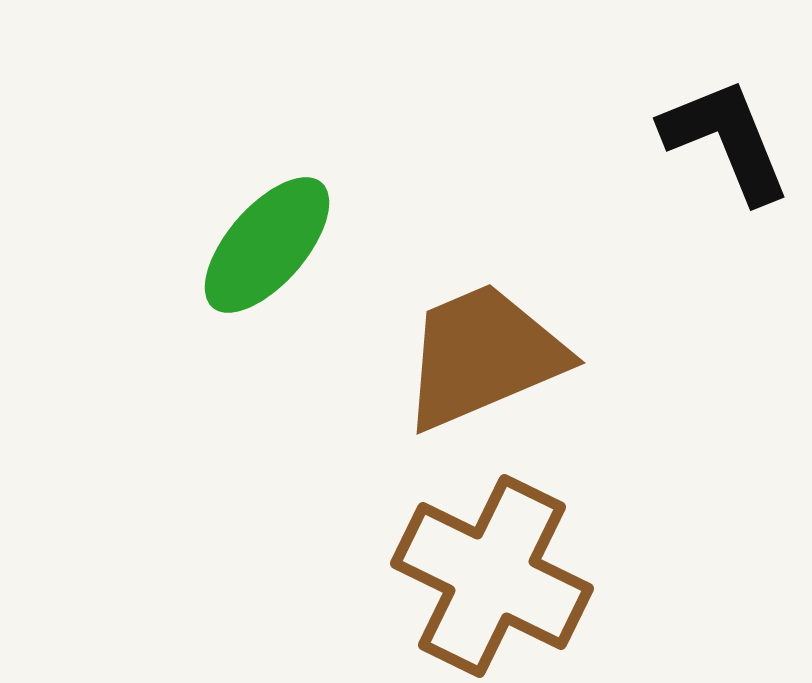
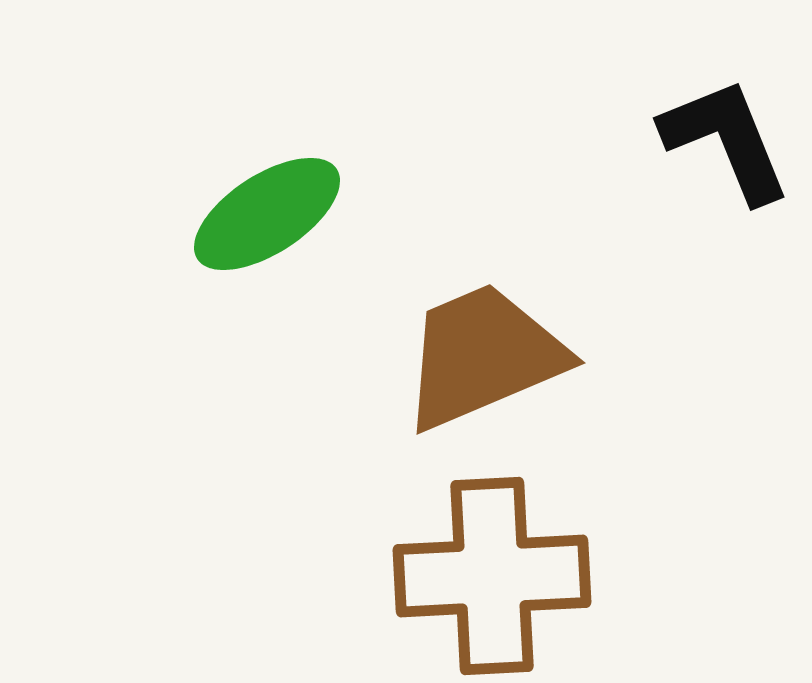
green ellipse: moved 31 px up; rotated 16 degrees clockwise
brown cross: rotated 29 degrees counterclockwise
